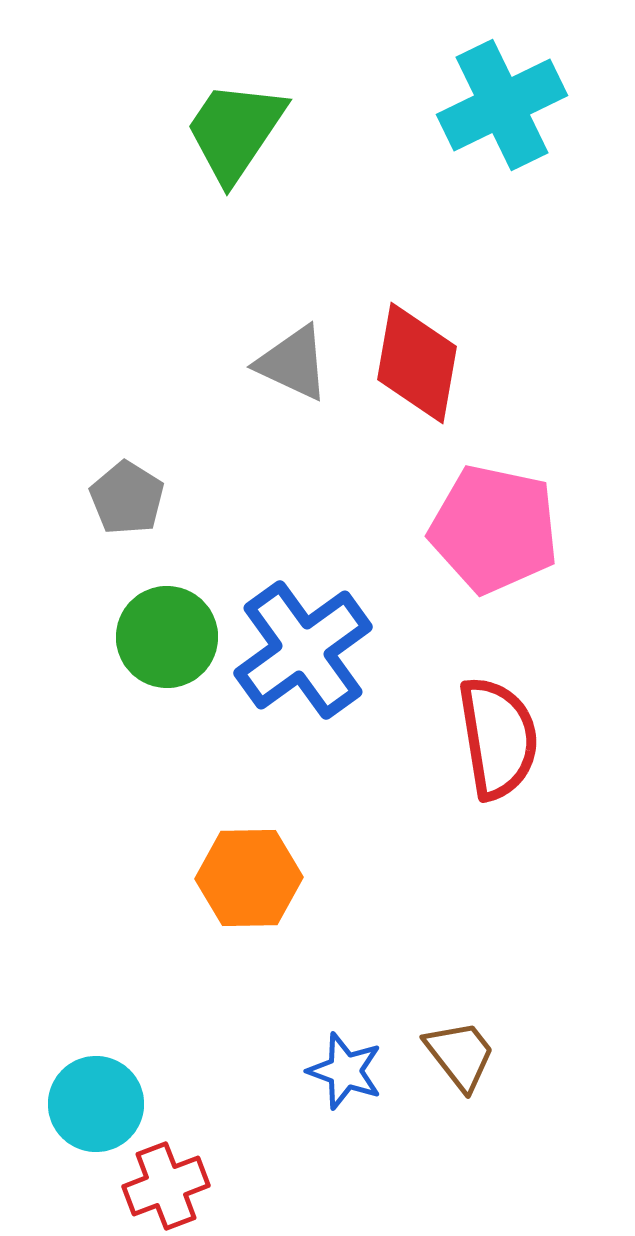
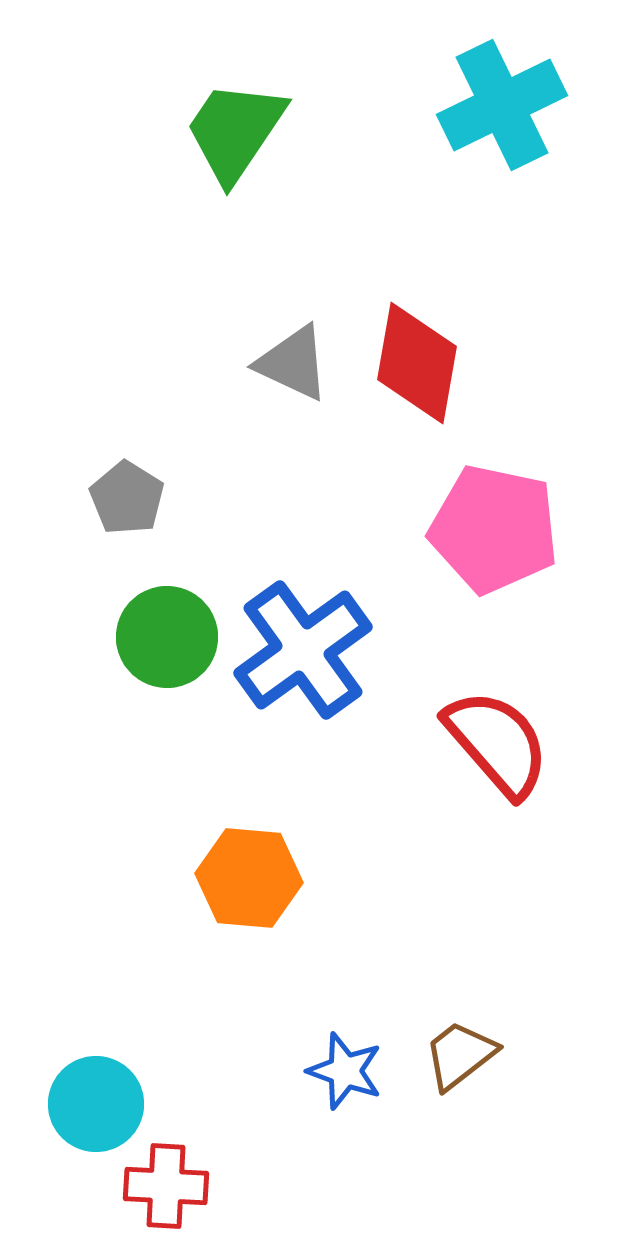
red semicircle: moved 1 px left, 5 px down; rotated 32 degrees counterclockwise
orange hexagon: rotated 6 degrees clockwise
brown trapezoid: rotated 90 degrees counterclockwise
red cross: rotated 24 degrees clockwise
